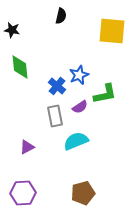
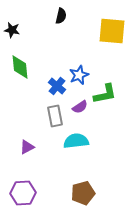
cyan semicircle: rotated 15 degrees clockwise
